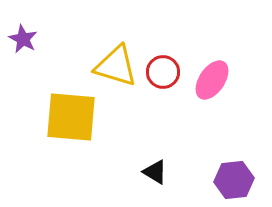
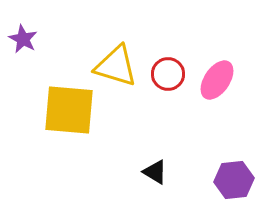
red circle: moved 5 px right, 2 px down
pink ellipse: moved 5 px right
yellow square: moved 2 px left, 7 px up
